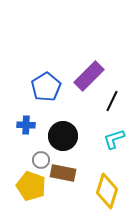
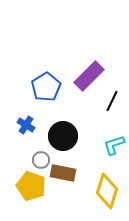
blue cross: rotated 30 degrees clockwise
cyan L-shape: moved 6 px down
